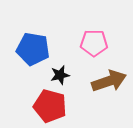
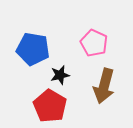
pink pentagon: rotated 24 degrees clockwise
brown arrow: moved 5 px left, 5 px down; rotated 124 degrees clockwise
red pentagon: rotated 16 degrees clockwise
